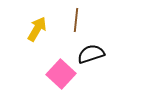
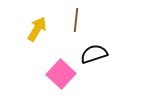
black semicircle: moved 3 px right
